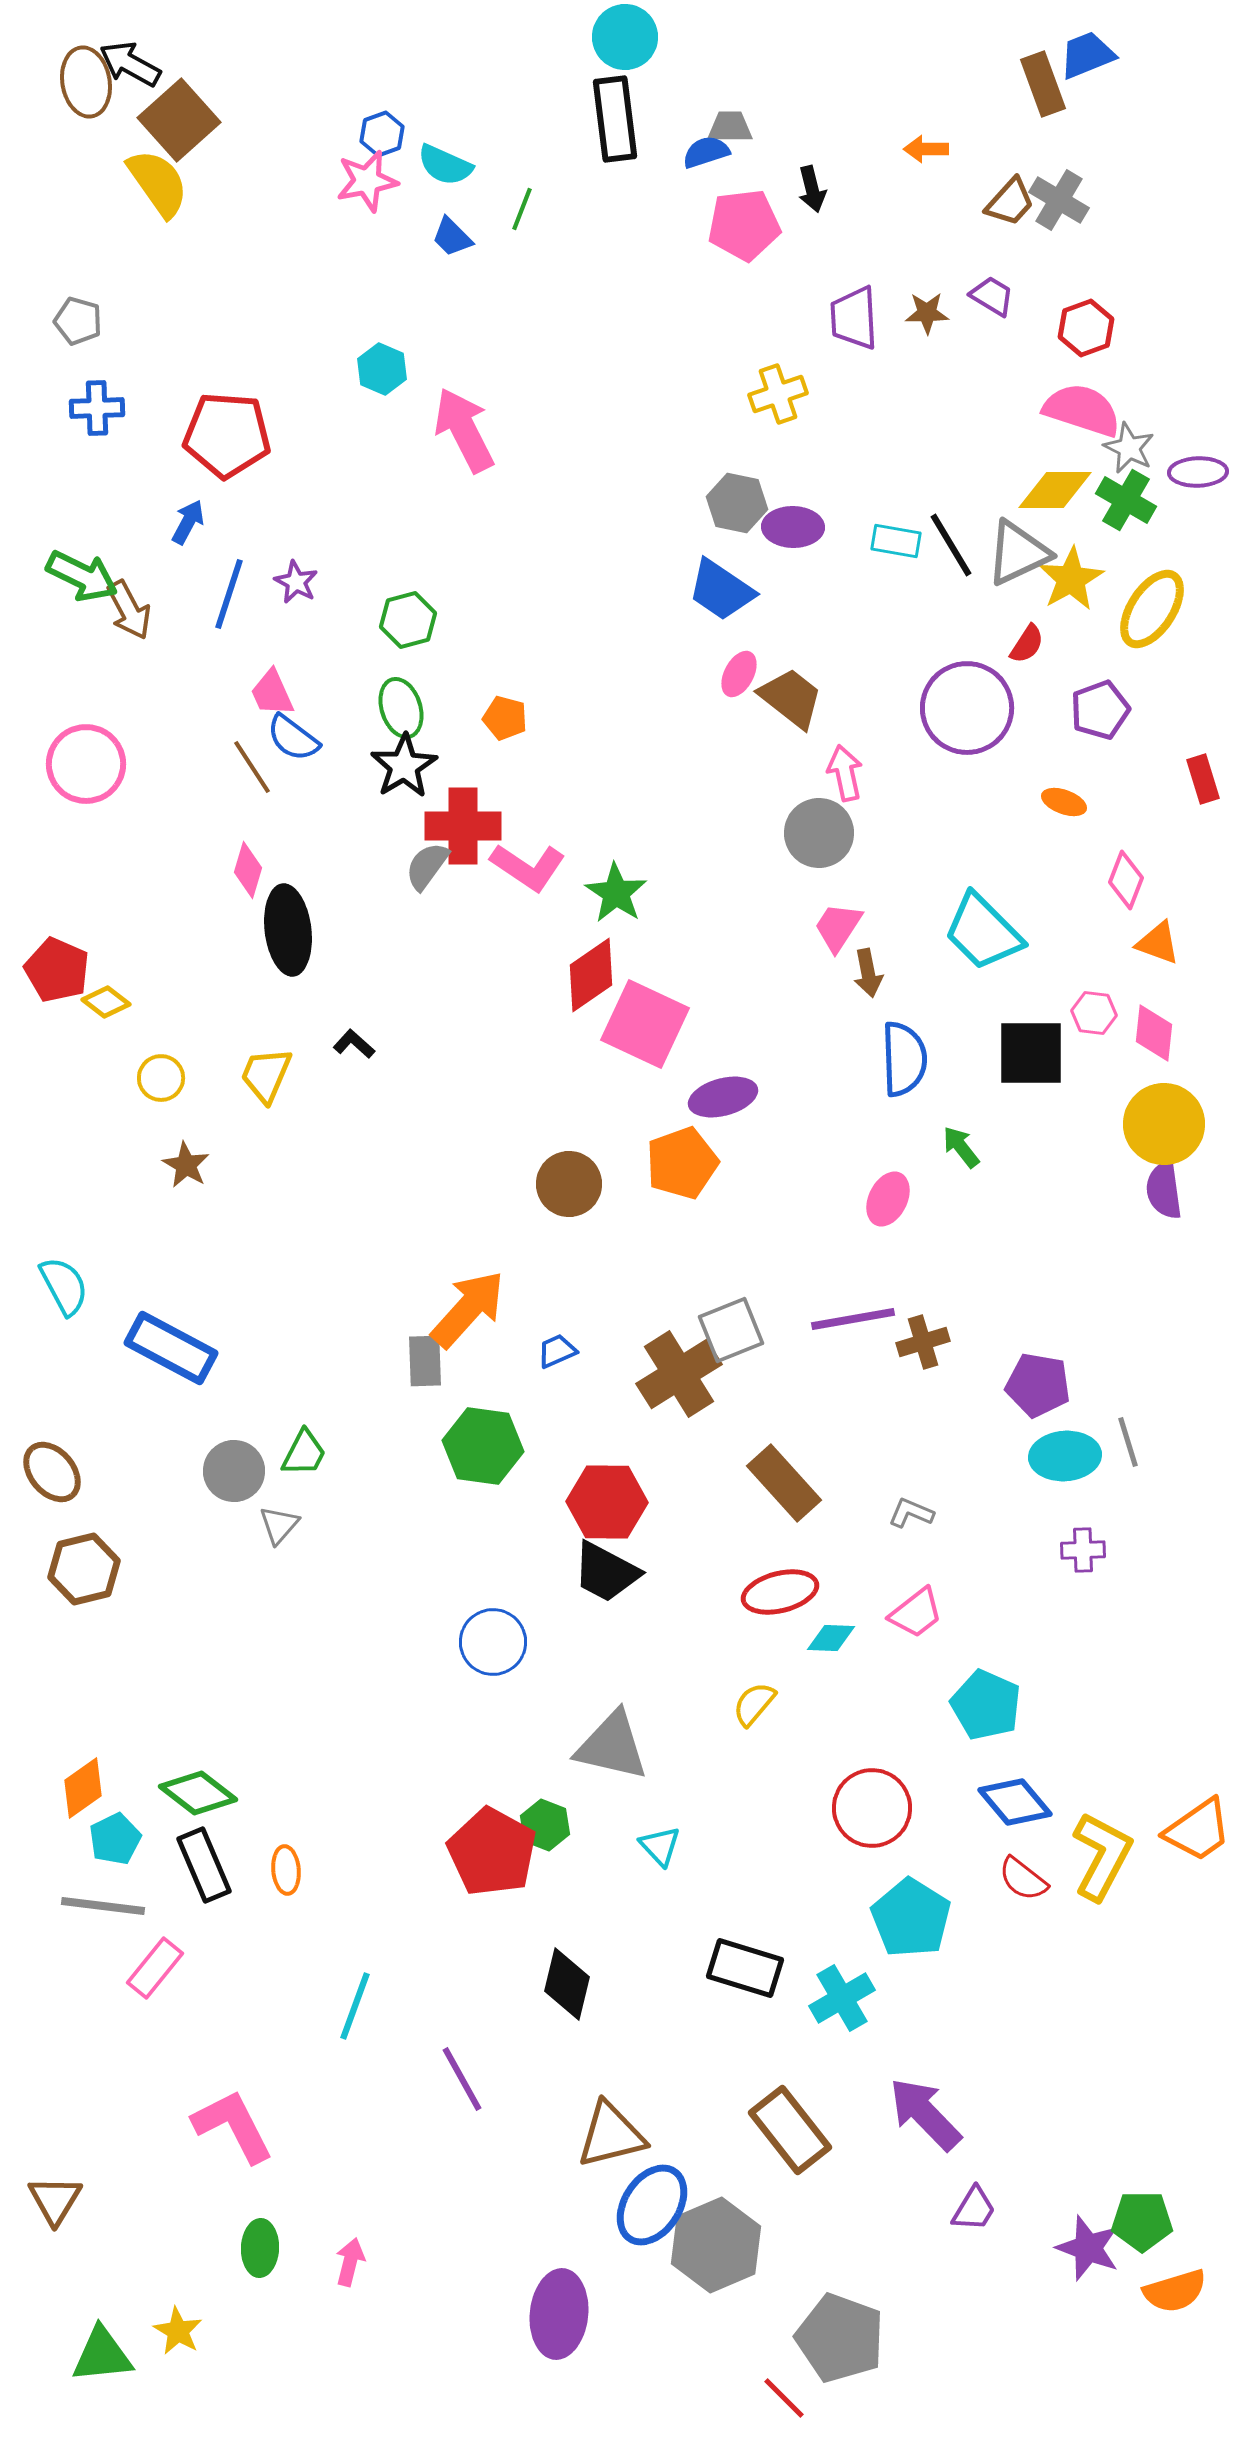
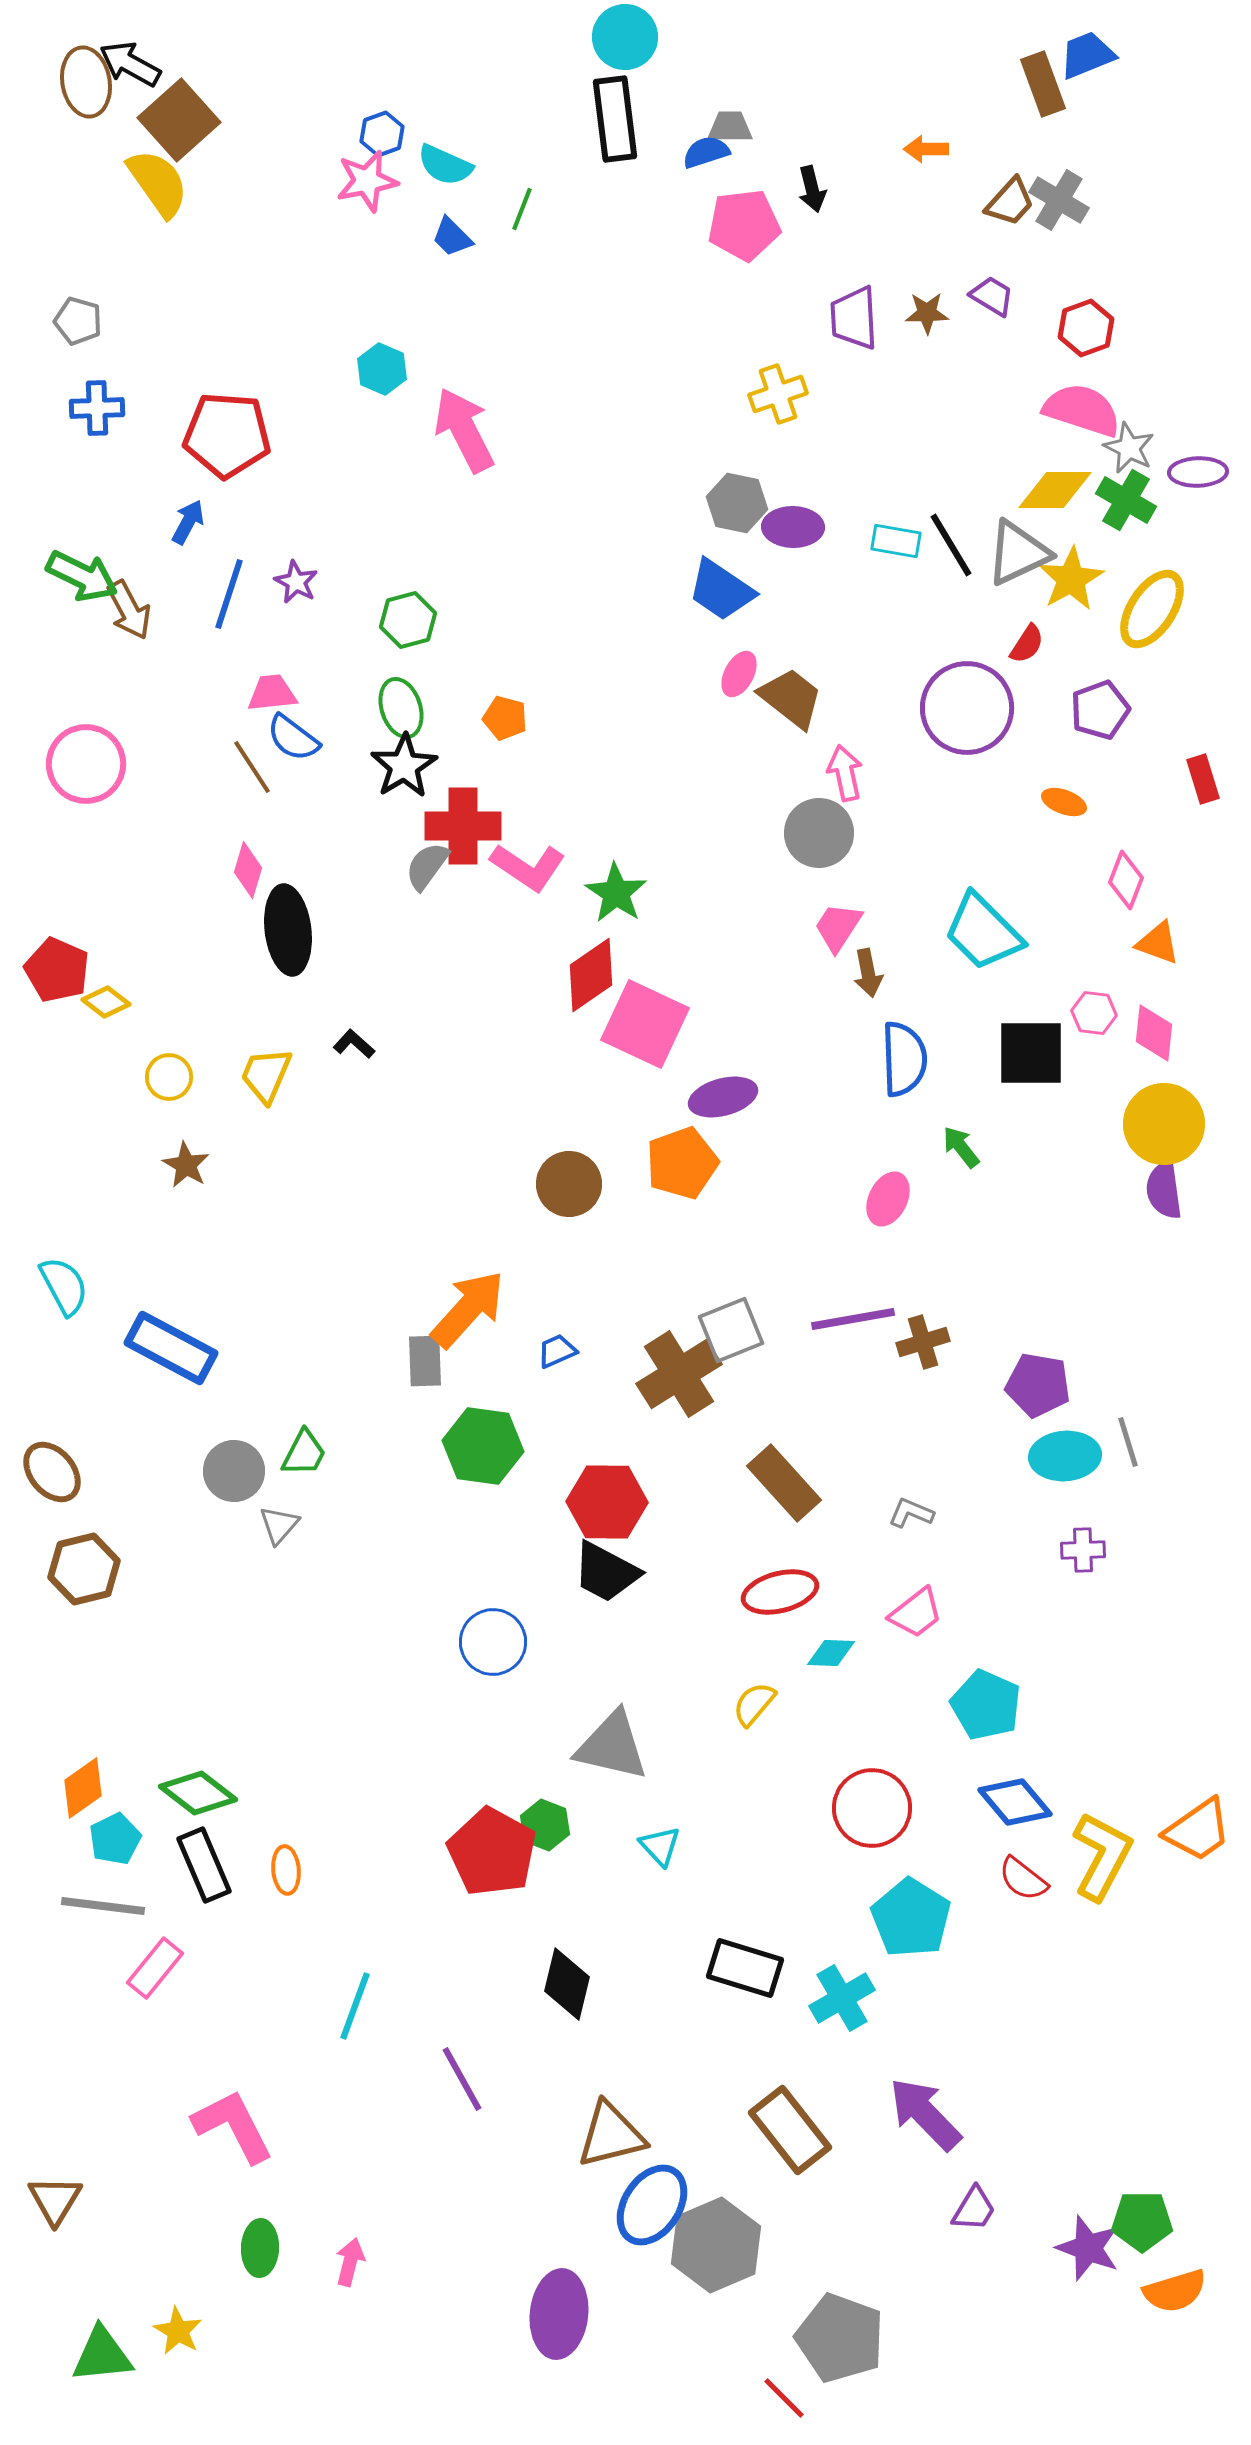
pink trapezoid at (272, 693): rotated 108 degrees clockwise
yellow circle at (161, 1078): moved 8 px right, 1 px up
cyan diamond at (831, 1638): moved 15 px down
